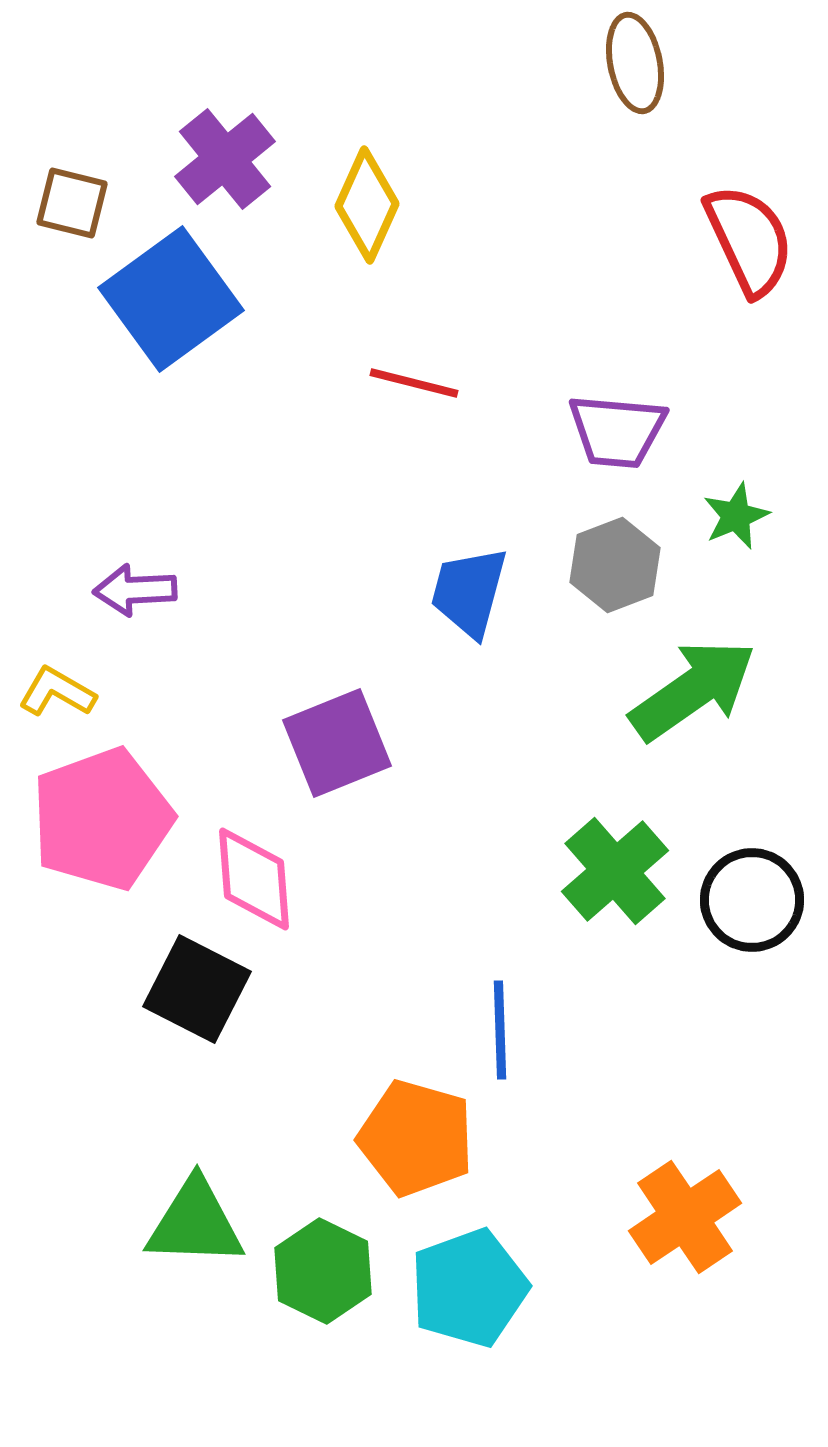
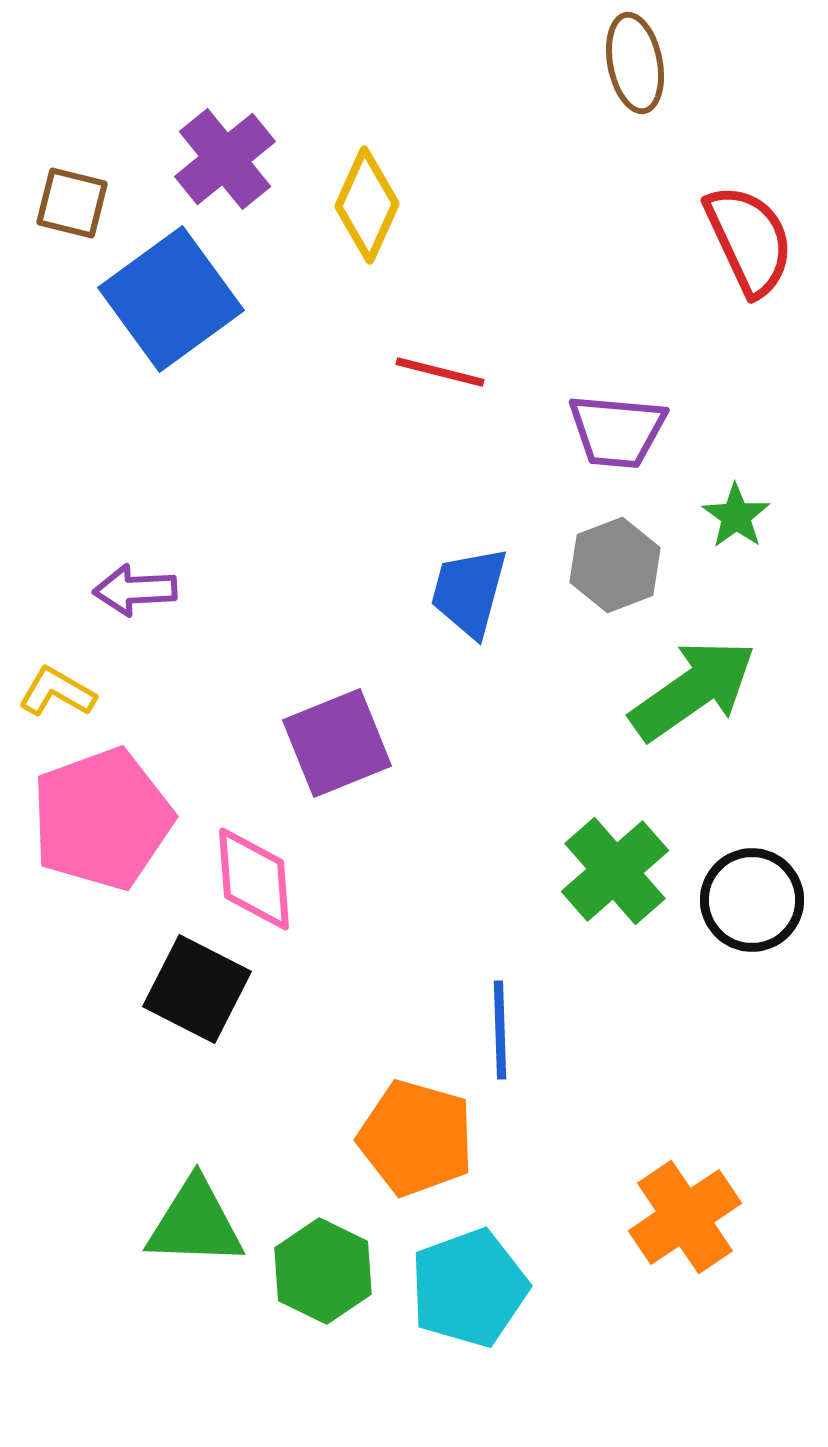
red line: moved 26 px right, 11 px up
green star: rotated 14 degrees counterclockwise
